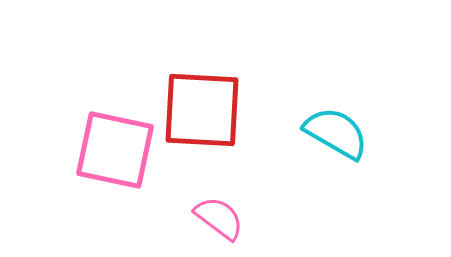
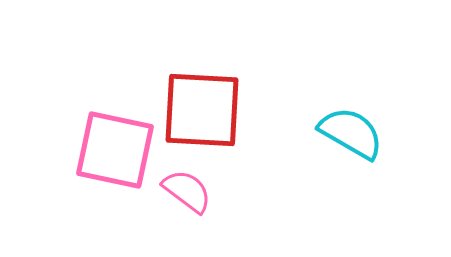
cyan semicircle: moved 15 px right
pink semicircle: moved 32 px left, 27 px up
